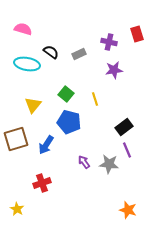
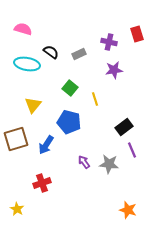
green square: moved 4 px right, 6 px up
purple line: moved 5 px right
